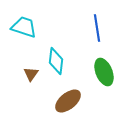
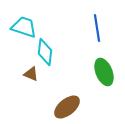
cyan diamond: moved 11 px left, 9 px up
brown triangle: rotated 42 degrees counterclockwise
brown ellipse: moved 1 px left, 6 px down
